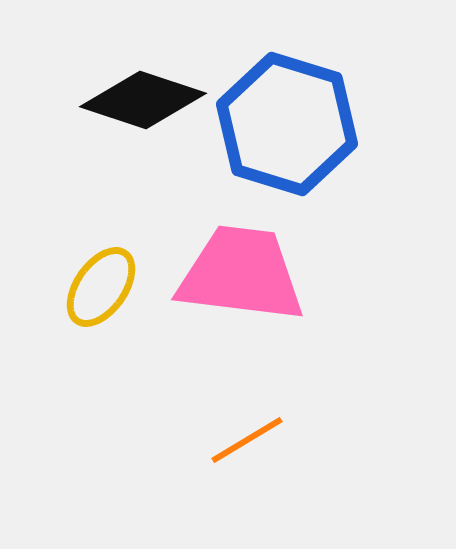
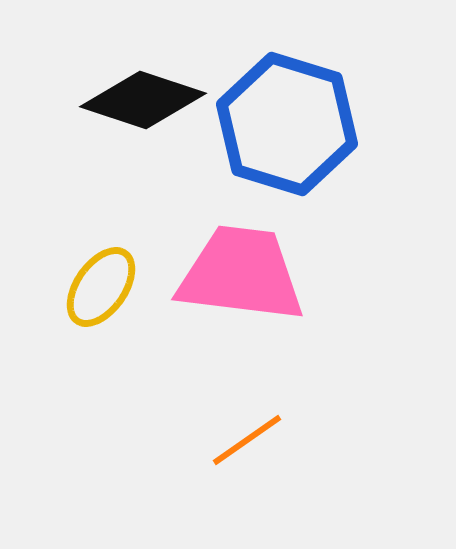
orange line: rotated 4 degrees counterclockwise
